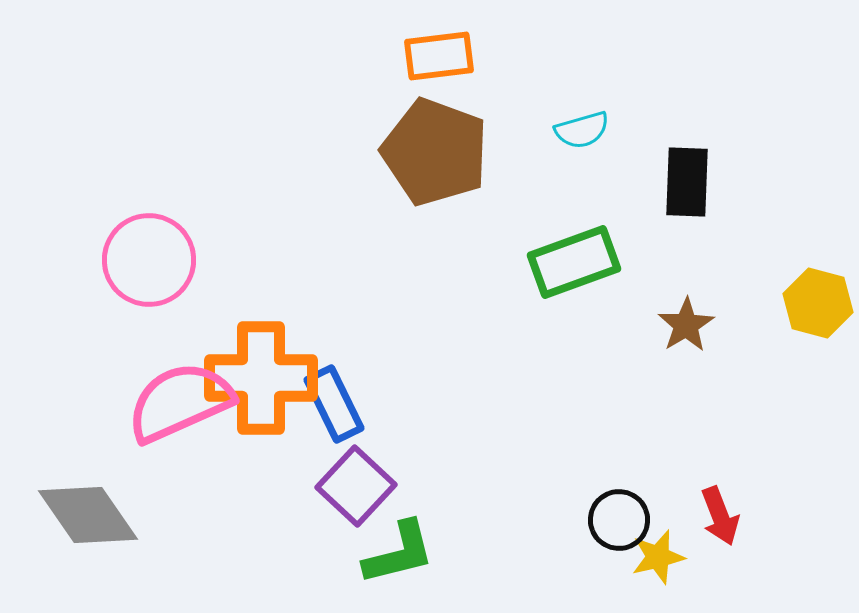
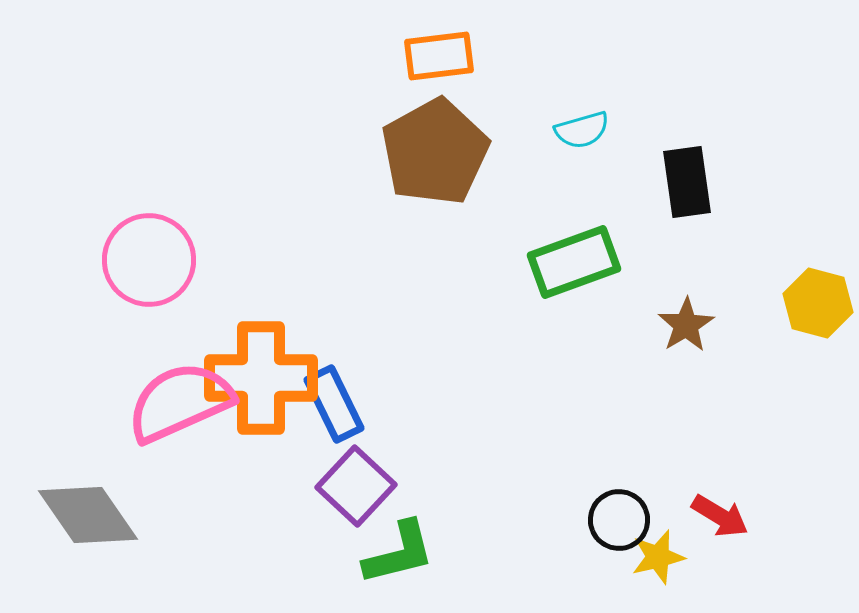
brown pentagon: rotated 23 degrees clockwise
black rectangle: rotated 10 degrees counterclockwise
red arrow: rotated 38 degrees counterclockwise
